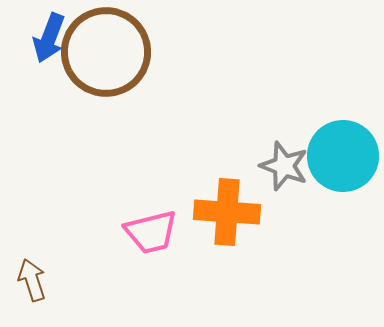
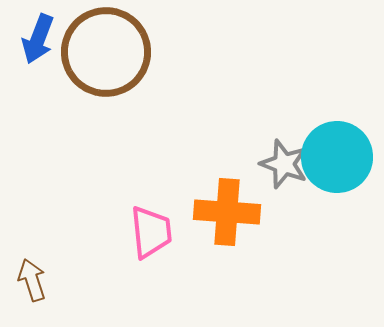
blue arrow: moved 11 px left, 1 px down
cyan circle: moved 6 px left, 1 px down
gray star: moved 2 px up
pink trapezoid: rotated 82 degrees counterclockwise
